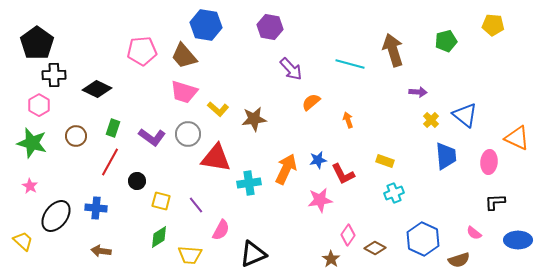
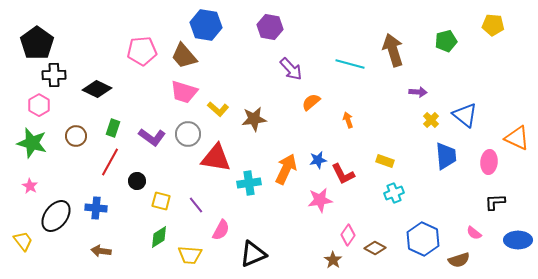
yellow trapezoid at (23, 241): rotated 10 degrees clockwise
brown star at (331, 259): moved 2 px right, 1 px down
